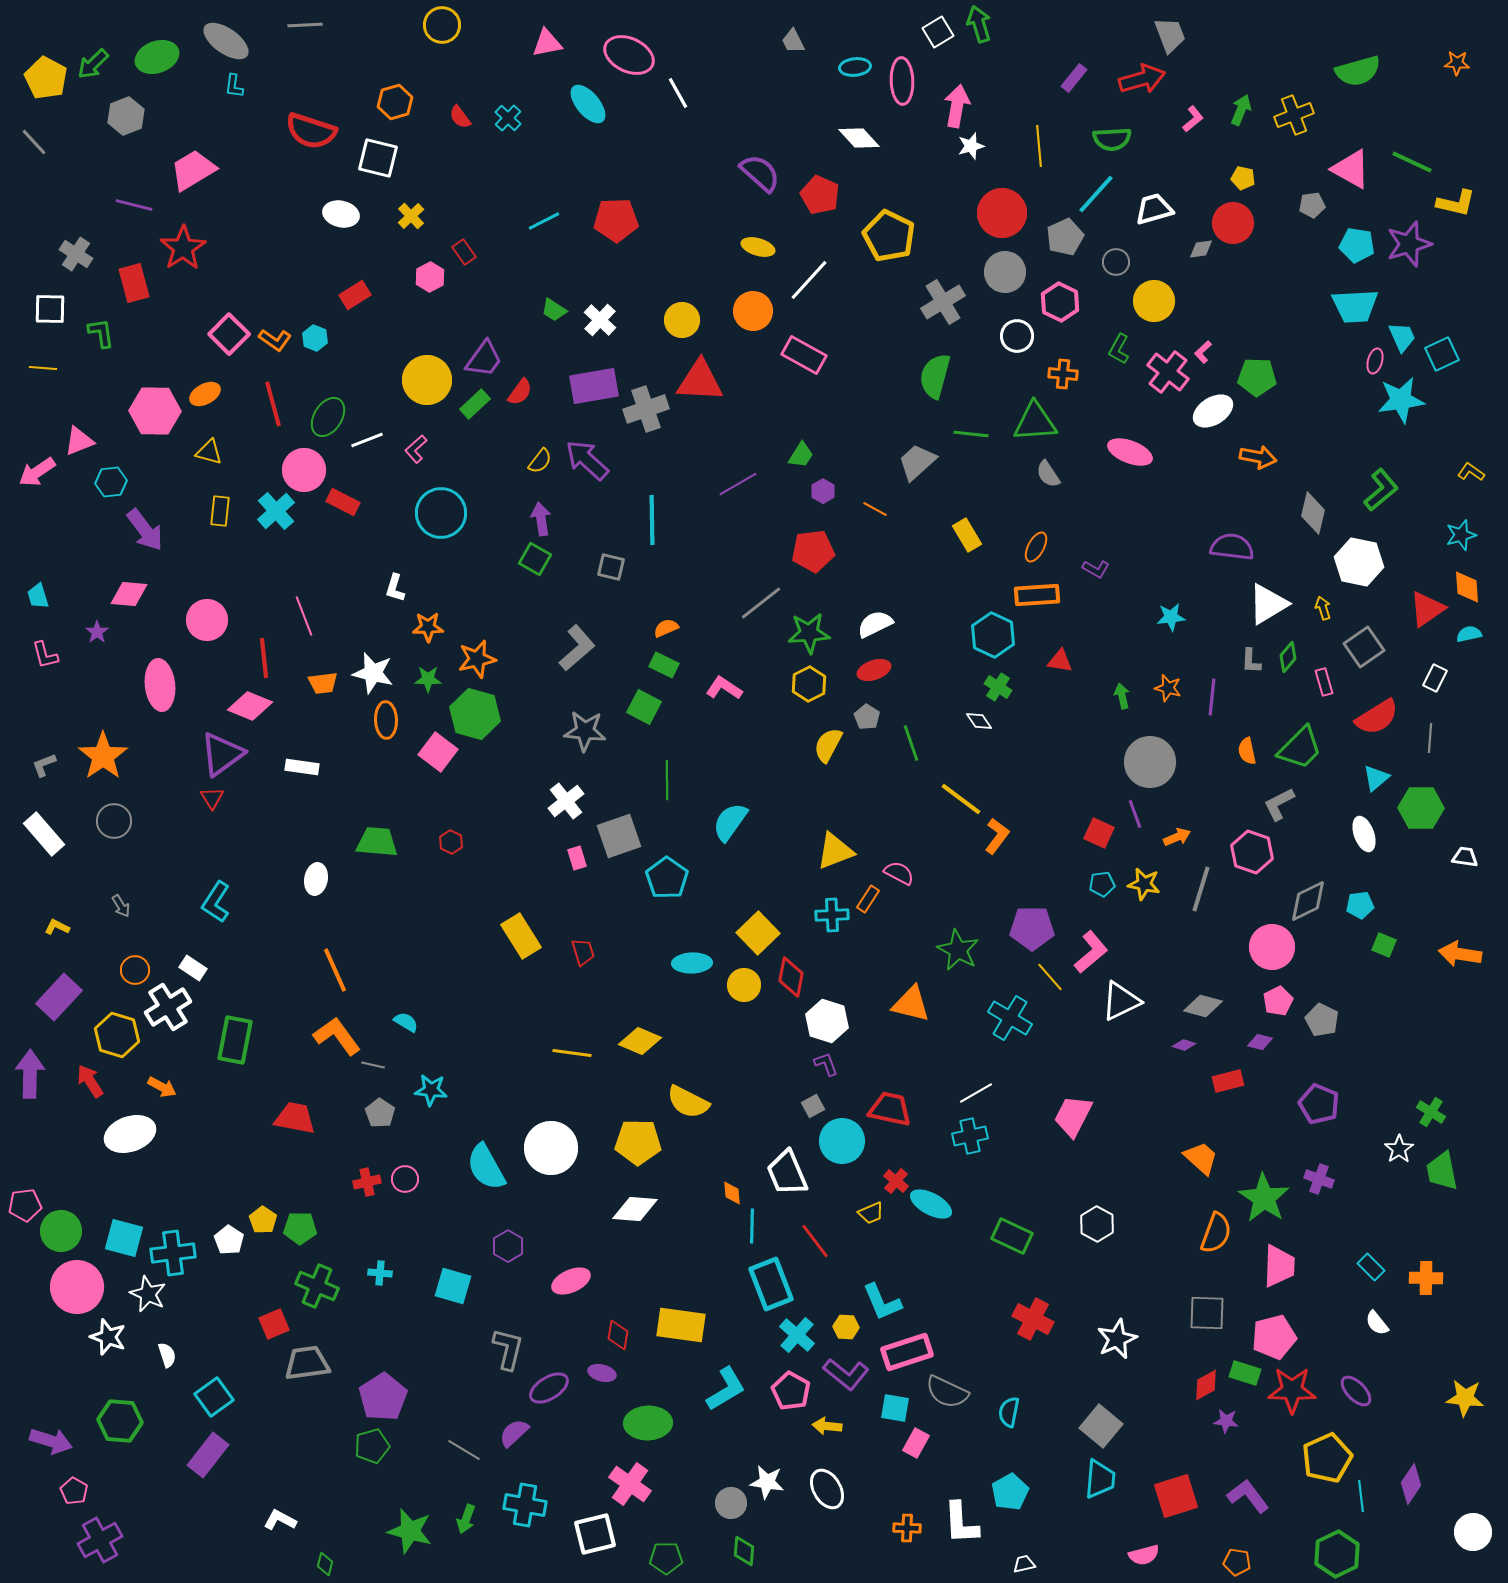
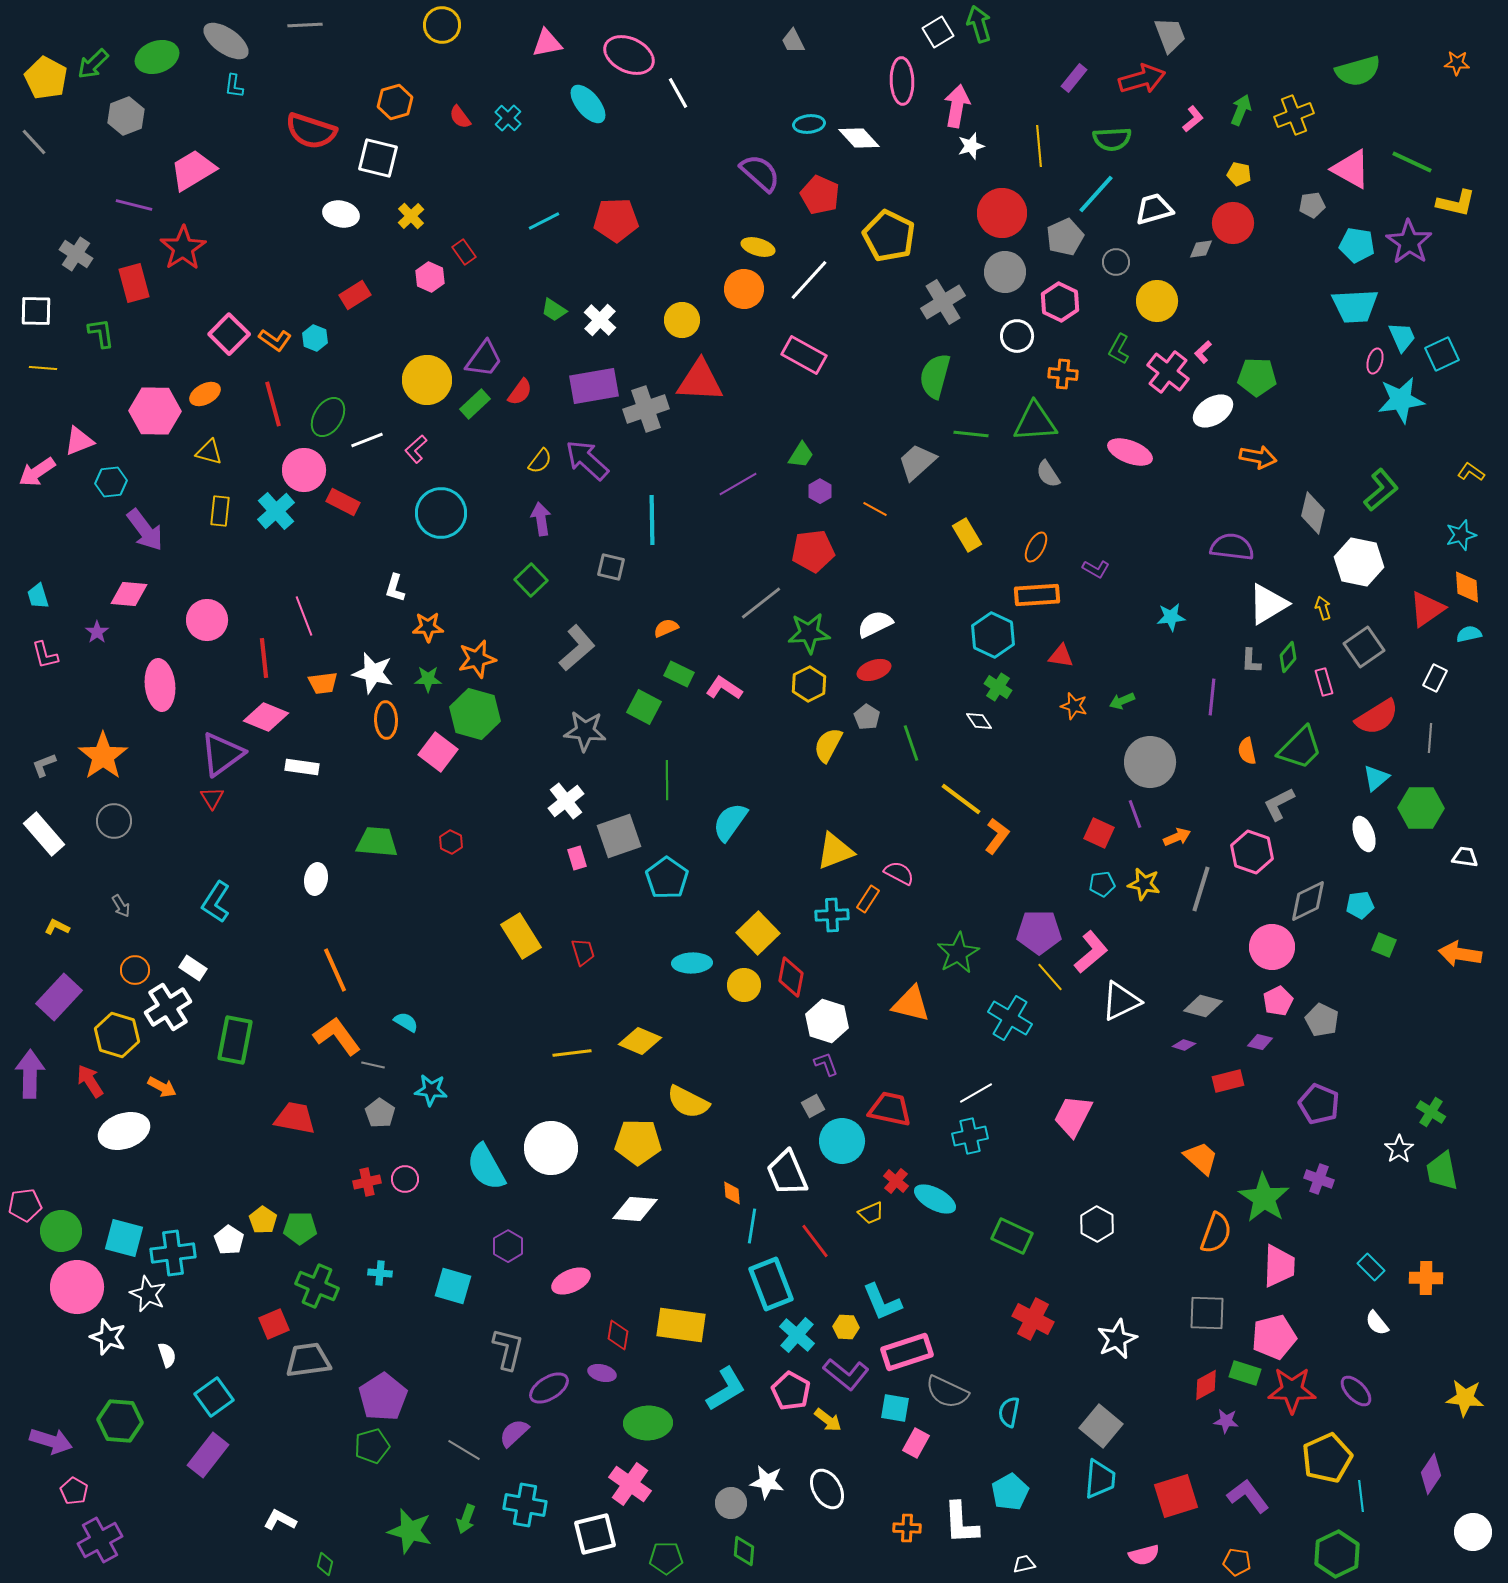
cyan ellipse at (855, 67): moved 46 px left, 57 px down
yellow pentagon at (1243, 178): moved 4 px left, 4 px up
purple star at (1409, 244): moved 2 px up; rotated 21 degrees counterclockwise
pink hexagon at (430, 277): rotated 8 degrees counterclockwise
yellow circle at (1154, 301): moved 3 px right
white square at (50, 309): moved 14 px left, 2 px down
orange circle at (753, 311): moved 9 px left, 22 px up
purple hexagon at (823, 491): moved 3 px left
green square at (535, 559): moved 4 px left, 21 px down; rotated 16 degrees clockwise
red triangle at (1060, 661): moved 1 px right, 5 px up
green rectangle at (664, 665): moved 15 px right, 9 px down
orange star at (1168, 688): moved 94 px left, 18 px down
green arrow at (1122, 696): moved 5 px down; rotated 100 degrees counterclockwise
pink diamond at (250, 706): moved 16 px right, 11 px down
purple pentagon at (1032, 928): moved 7 px right, 4 px down
green star at (958, 950): moved 3 px down; rotated 15 degrees clockwise
yellow line at (572, 1053): rotated 15 degrees counterclockwise
white ellipse at (130, 1134): moved 6 px left, 3 px up
cyan ellipse at (931, 1204): moved 4 px right, 5 px up
cyan line at (752, 1226): rotated 8 degrees clockwise
gray trapezoid at (307, 1363): moved 1 px right, 3 px up
yellow arrow at (827, 1426): moved 1 px right, 6 px up; rotated 148 degrees counterclockwise
purple diamond at (1411, 1484): moved 20 px right, 10 px up
